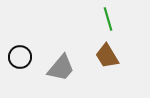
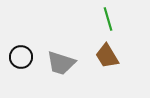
black circle: moved 1 px right
gray trapezoid: moved 5 px up; rotated 68 degrees clockwise
